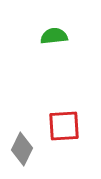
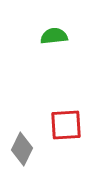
red square: moved 2 px right, 1 px up
